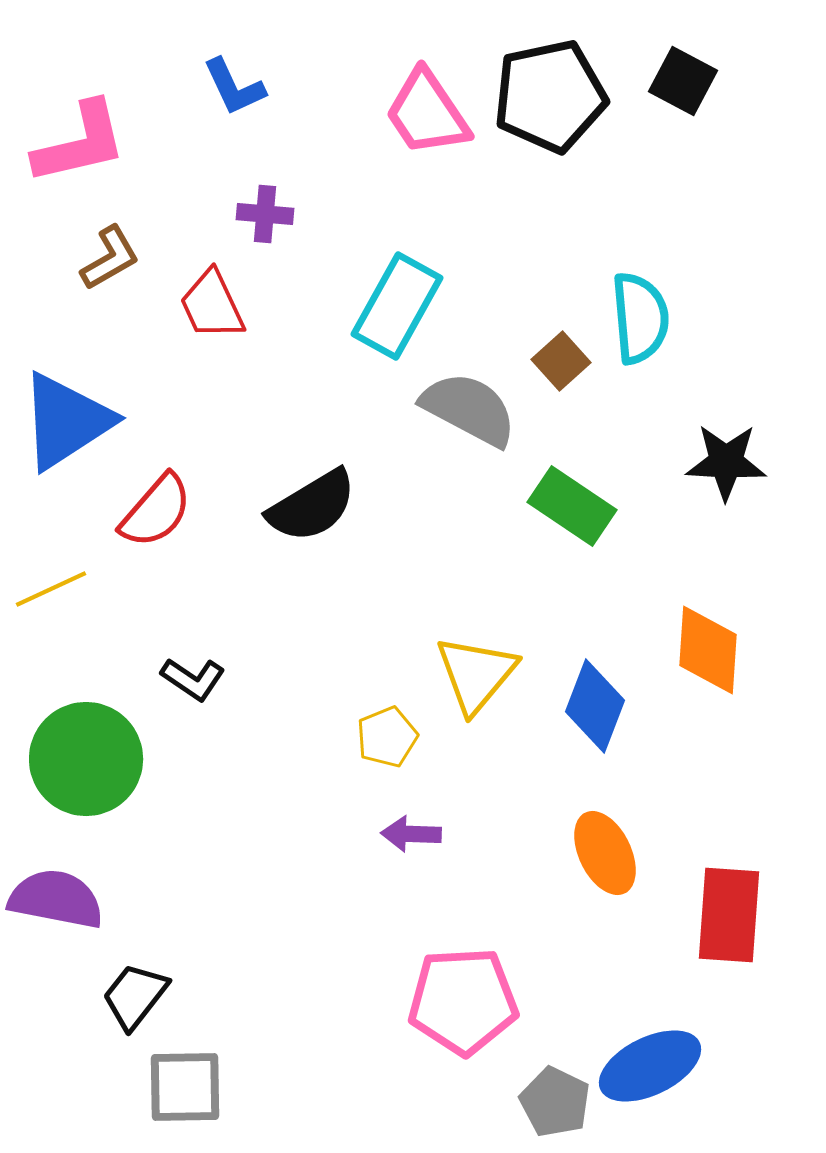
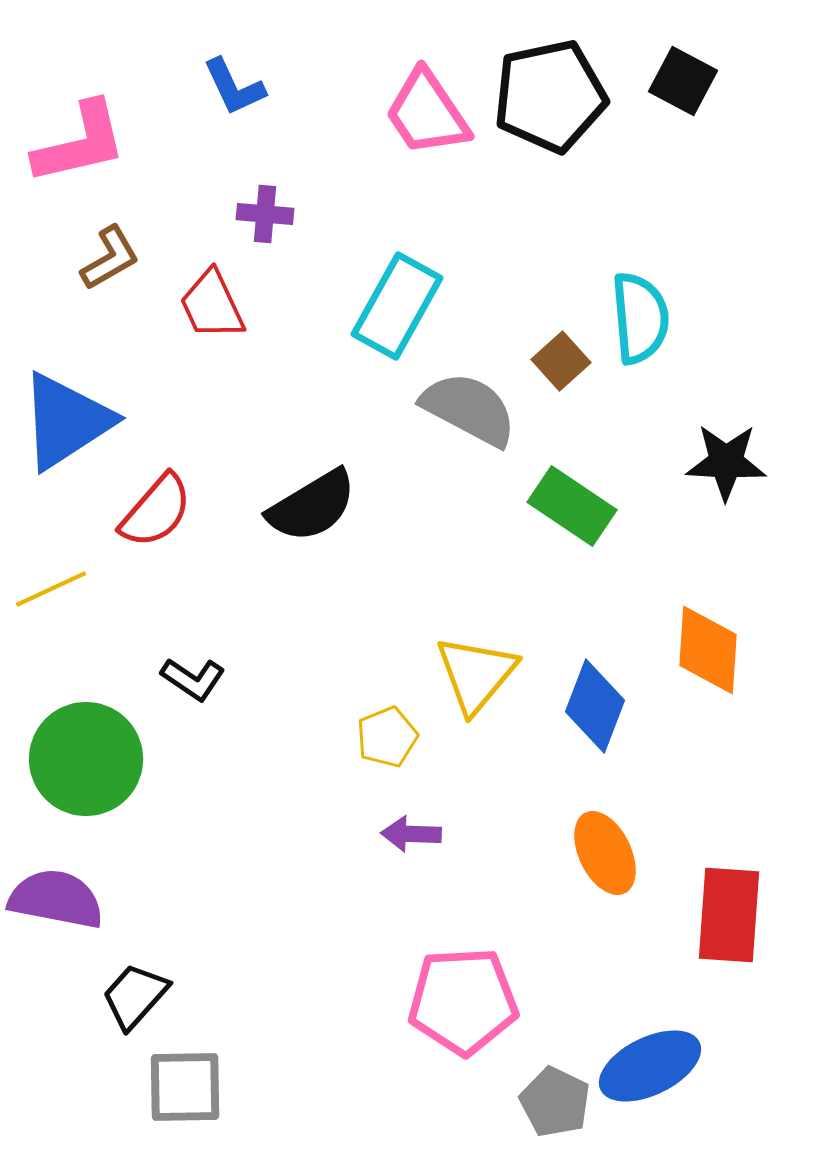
black trapezoid: rotated 4 degrees clockwise
